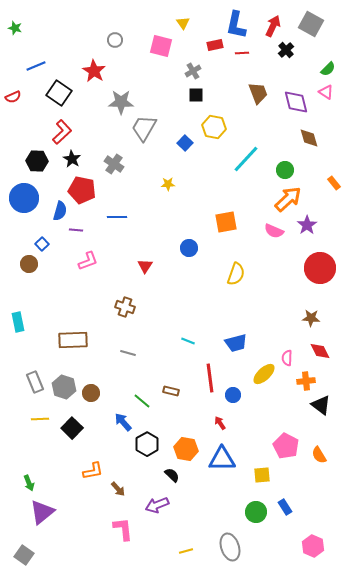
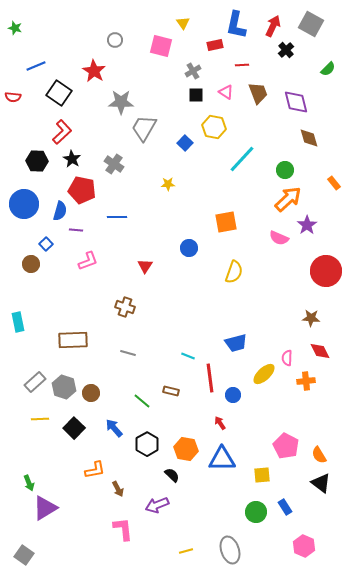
red line at (242, 53): moved 12 px down
pink triangle at (326, 92): moved 100 px left
red semicircle at (13, 97): rotated 28 degrees clockwise
cyan line at (246, 159): moved 4 px left
blue circle at (24, 198): moved 6 px down
pink semicircle at (274, 231): moved 5 px right, 7 px down
blue square at (42, 244): moved 4 px right
brown circle at (29, 264): moved 2 px right
red circle at (320, 268): moved 6 px right, 3 px down
yellow semicircle at (236, 274): moved 2 px left, 2 px up
cyan line at (188, 341): moved 15 px down
gray rectangle at (35, 382): rotated 70 degrees clockwise
black triangle at (321, 405): moved 78 px down
blue arrow at (123, 422): moved 9 px left, 6 px down
black square at (72, 428): moved 2 px right
orange L-shape at (93, 471): moved 2 px right, 1 px up
brown arrow at (118, 489): rotated 14 degrees clockwise
purple triangle at (42, 512): moved 3 px right, 4 px up; rotated 8 degrees clockwise
pink hexagon at (313, 546): moved 9 px left
gray ellipse at (230, 547): moved 3 px down
